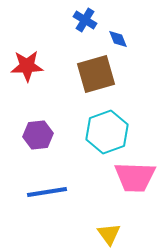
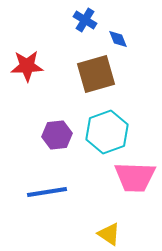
purple hexagon: moved 19 px right
yellow triangle: rotated 20 degrees counterclockwise
